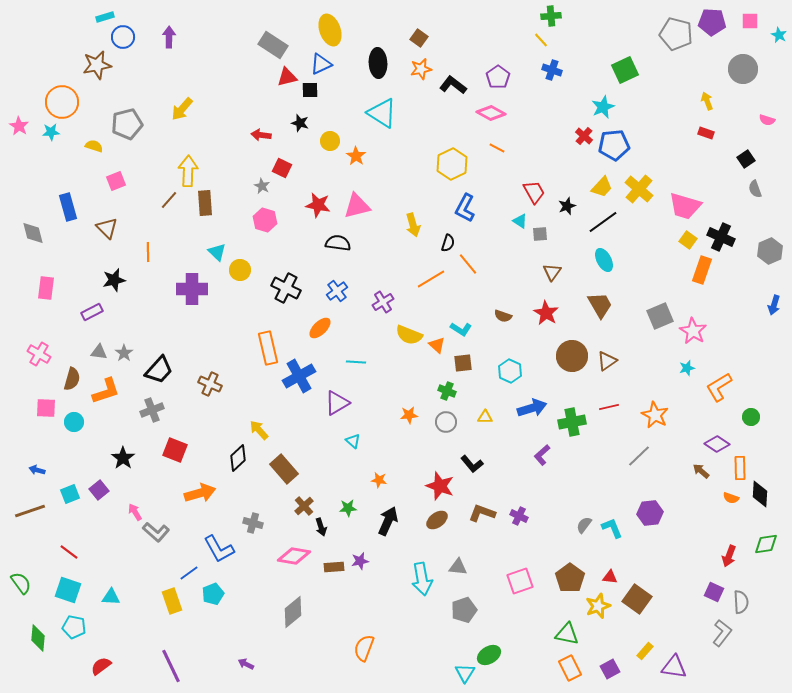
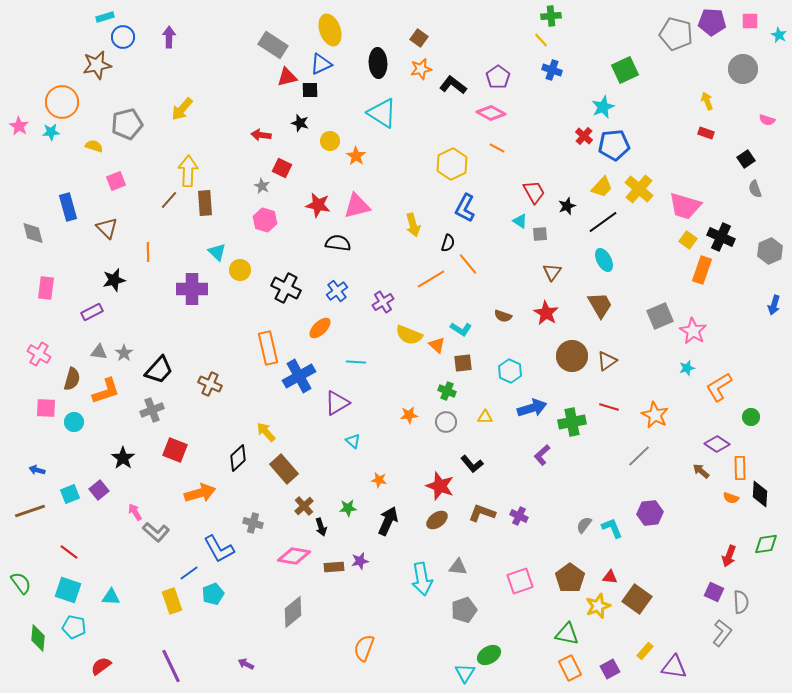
red line at (609, 407): rotated 30 degrees clockwise
yellow arrow at (259, 430): moved 7 px right, 2 px down
